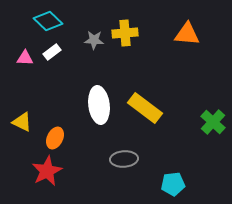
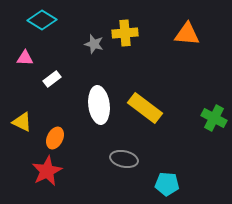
cyan diamond: moved 6 px left, 1 px up; rotated 12 degrees counterclockwise
gray star: moved 4 px down; rotated 12 degrees clockwise
white rectangle: moved 27 px down
green cross: moved 1 px right, 4 px up; rotated 15 degrees counterclockwise
gray ellipse: rotated 16 degrees clockwise
cyan pentagon: moved 6 px left; rotated 10 degrees clockwise
